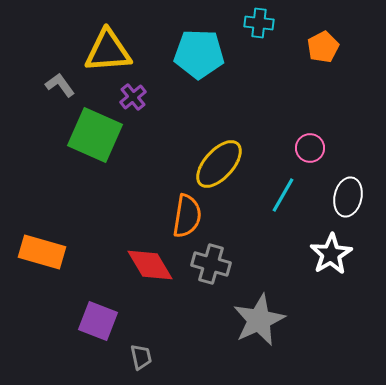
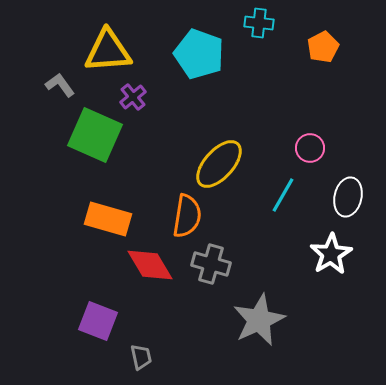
cyan pentagon: rotated 18 degrees clockwise
orange rectangle: moved 66 px right, 33 px up
